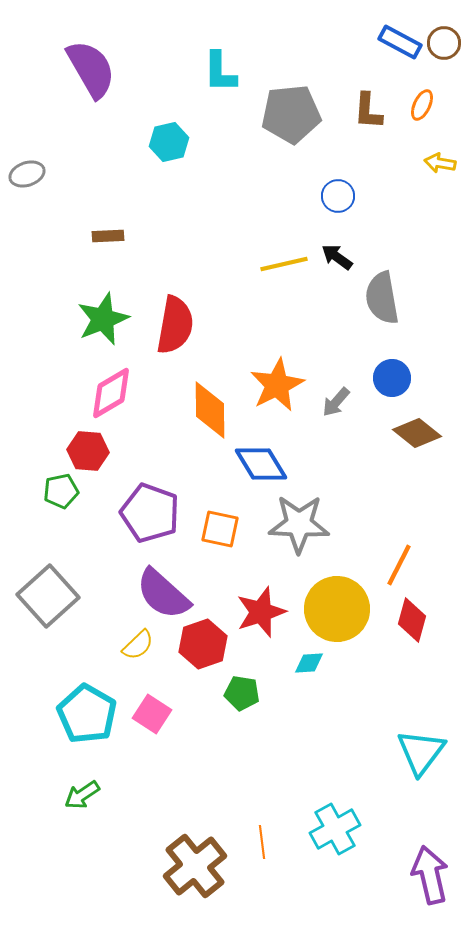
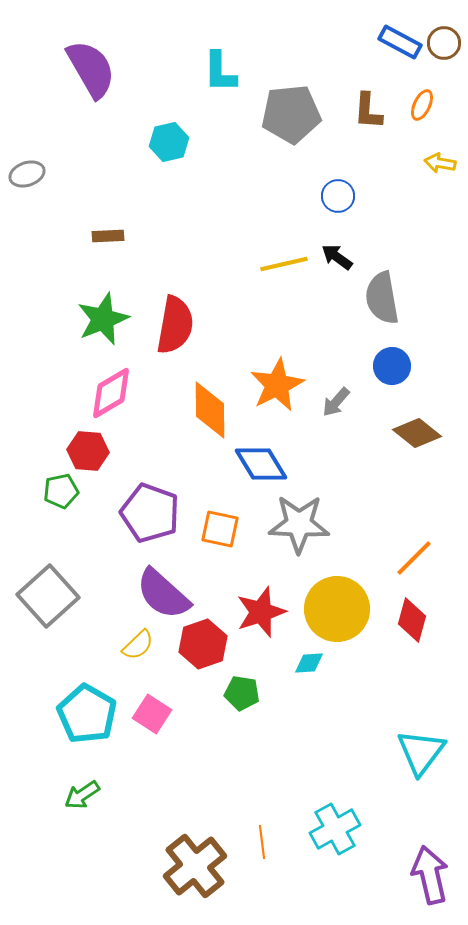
blue circle at (392, 378): moved 12 px up
orange line at (399, 565): moved 15 px right, 7 px up; rotated 18 degrees clockwise
